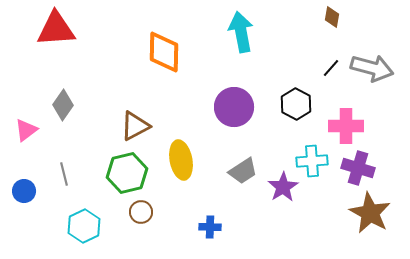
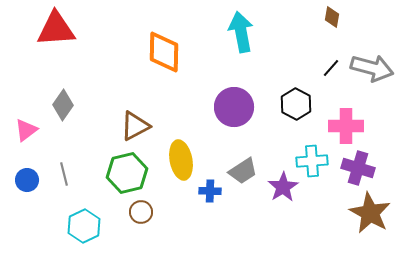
blue circle: moved 3 px right, 11 px up
blue cross: moved 36 px up
